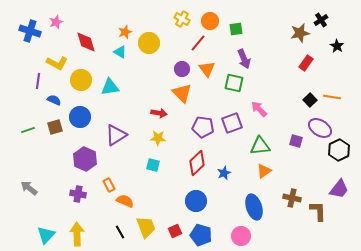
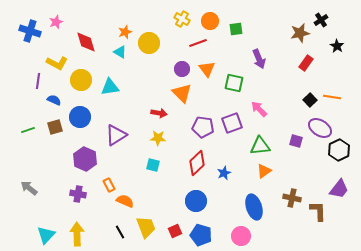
red line at (198, 43): rotated 30 degrees clockwise
purple arrow at (244, 59): moved 15 px right
